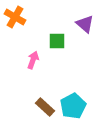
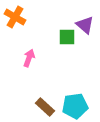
purple triangle: moved 1 px down
green square: moved 10 px right, 4 px up
pink arrow: moved 4 px left, 2 px up
cyan pentagon: moved 2 px right; rotated 20 degrees clockwise
